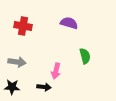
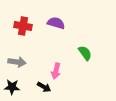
purple semicircle: moved 13 px left
green semicircle: moved 3 px up; rotated 21 degrees counterclockwise
black arrow: rotated 24 degrees clockwise
